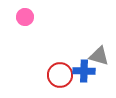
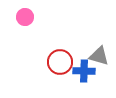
red circle: moved 13 px up
